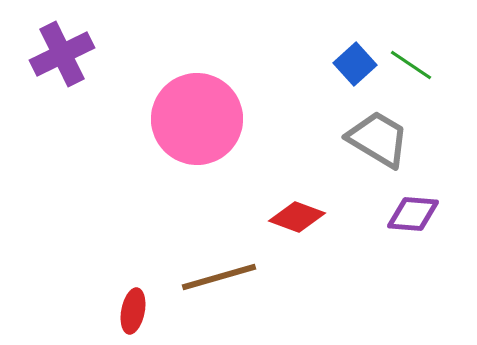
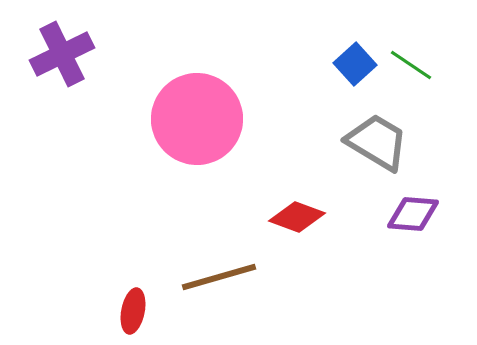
gray trapezoid: moved 1 px left, 3 px down
